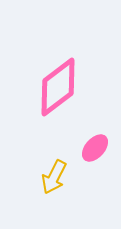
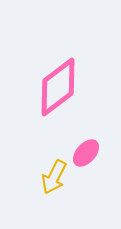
pink ellipse: moved 9 px left, 5 px down
